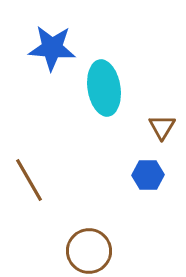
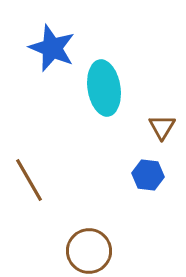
blue star: rotated 18 degrees clockwise
blue hexagon: rotated 8 degrees clockwise
